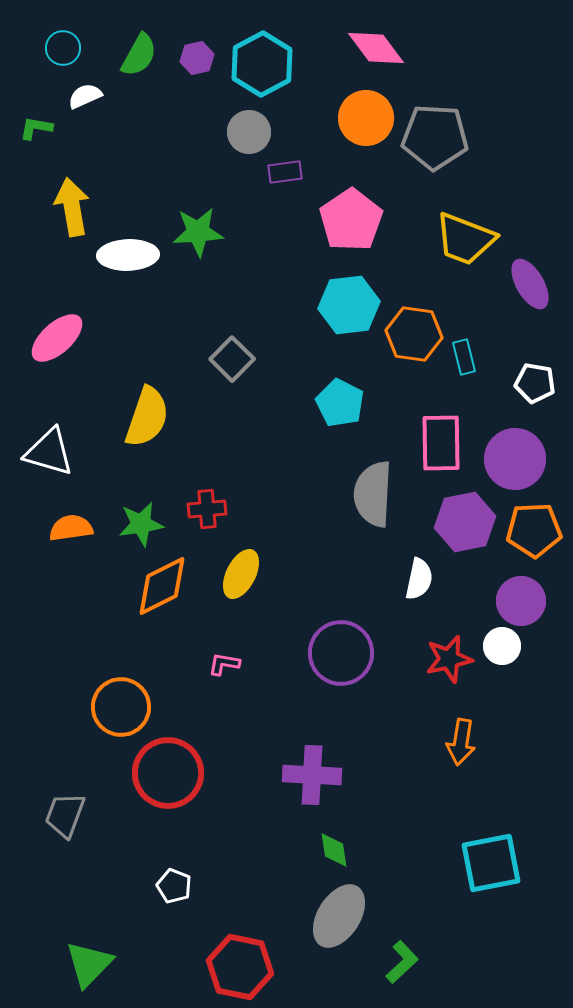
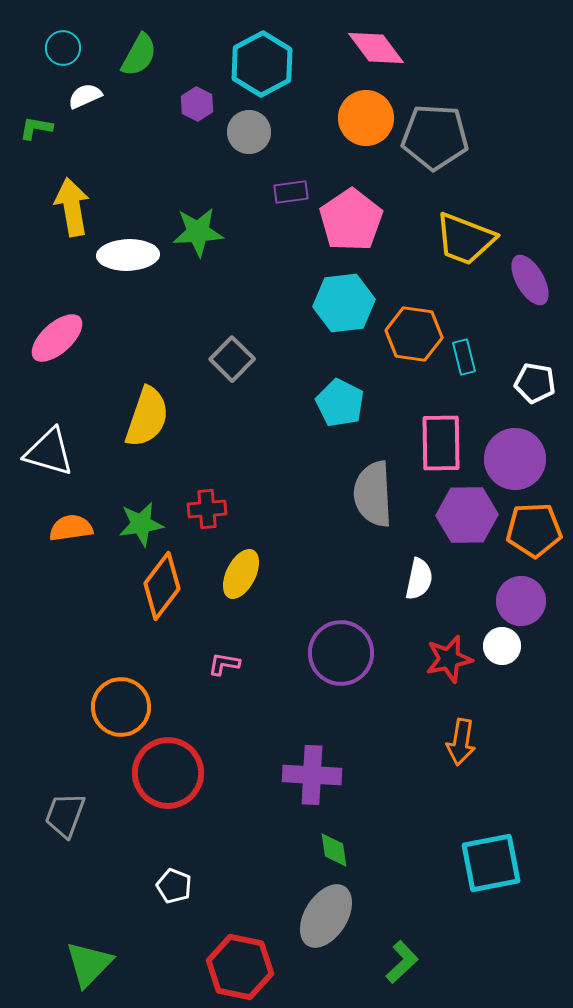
purple hexagon at (197, 58): moved 46 px down; rotated 20 degrees counterclockwise
purple rectangle at (285, 172): moved 6 px right, 20 px down
purple ellipse at (530, 284): moved 4 px up
cyan hexagon at (349, 305): moved 5 px left, 2 px up
gray semicircle at (373, 494): rotated 6 degrees counterclockwise
purple hexagon at (465, 522): moved 2 px right, 7 px up; rotated 10 degrees clockwise
orange diamond at (162, 586): rotated 26 degrees counterclockwise
gray ellipse at (339, 916): moved 13 px left
